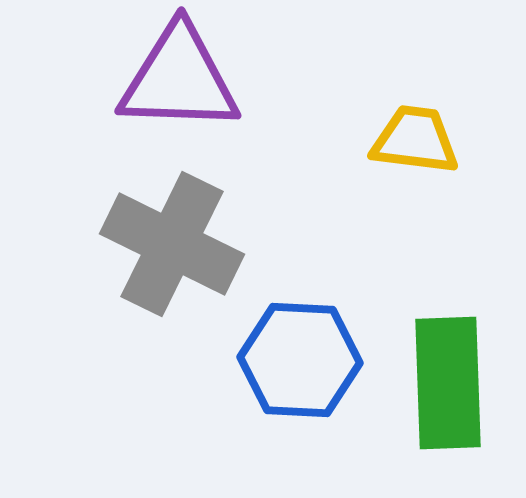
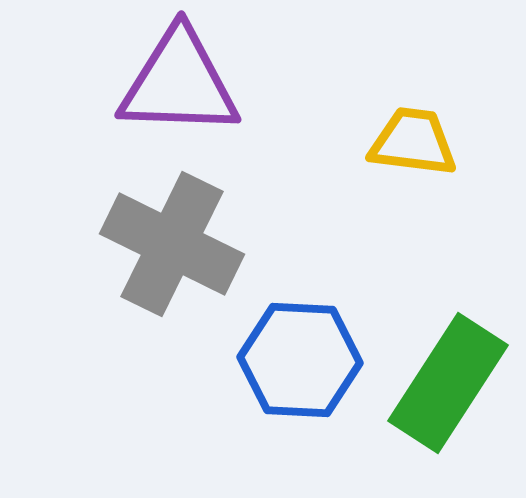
purple triangle: moved 4 px down
yellow trapezoid: moved 2 px left, 2 px down
green rectangle: rotated 35 degrees clockwise
